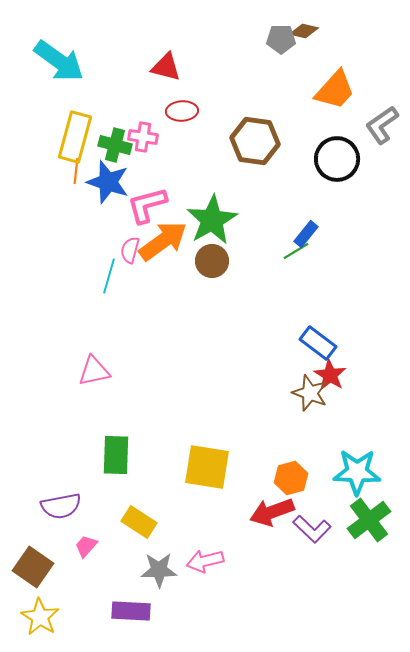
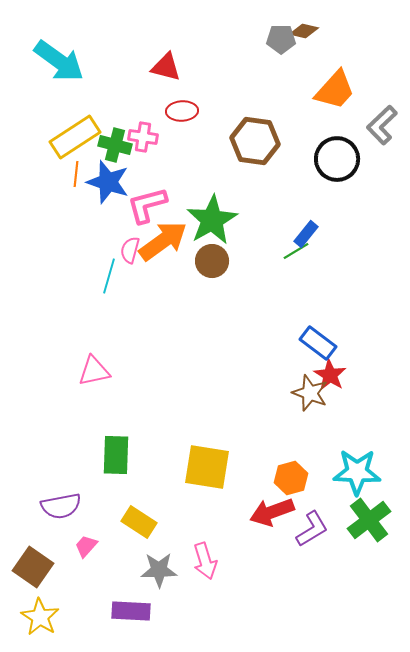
gray L-shape at (382, 125): rotated 9 degrees counterclockwise
yellow rectangle at (75, 137): rotated 42 degrees clockwise
orange line at (76, 171): moved 3 px down
purple L-shape at (312, 529): rotated 75 degrees counterclockwise
pink arrow at (205, 561): rotated 93 degrees counterclockwise
